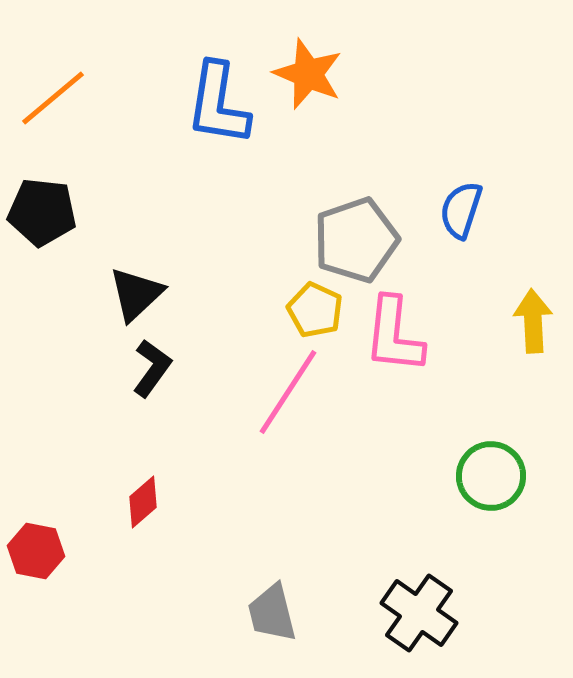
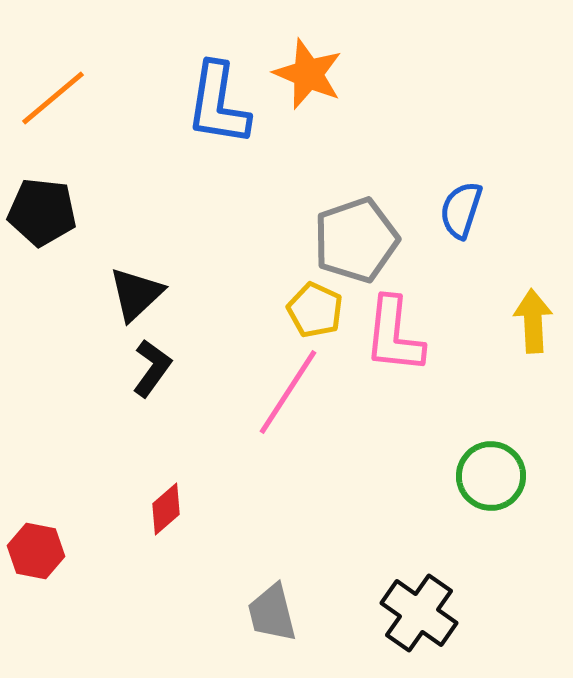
red diamond: moved 23 px right, 7 px down
